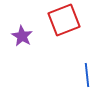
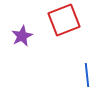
purple star: rotated 15 degrees clockwise
